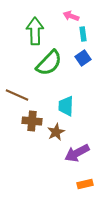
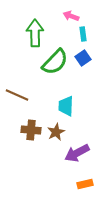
green arrow: moved 2 px down
green semicircle: moved 6 px right, 1 px up
brown cross: moved 1 px left, 9 px down
